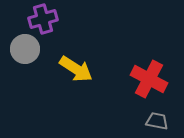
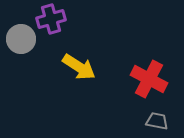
purple cross: moved 8 px right
gray circle: moved 4 px left, 10 px up
yellow arrow: moved 3 px right, 2 px up
